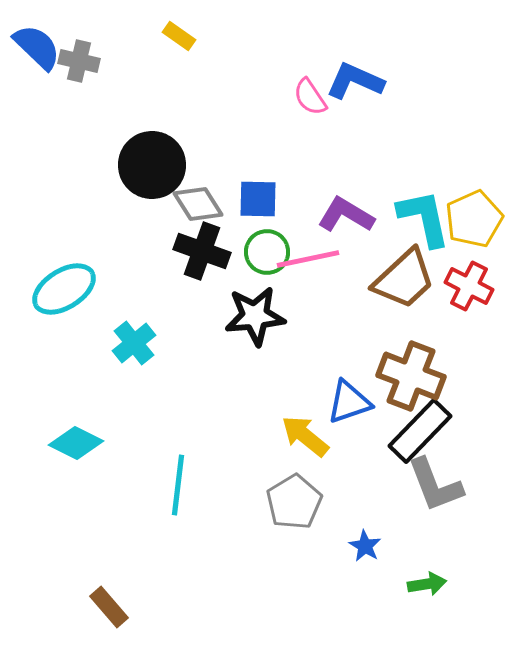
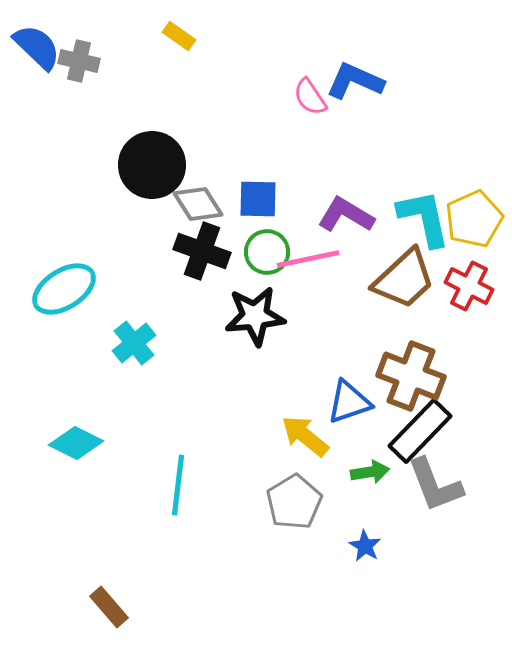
green arrow: moved 57 px left, 112 px up
